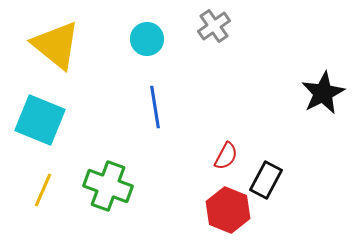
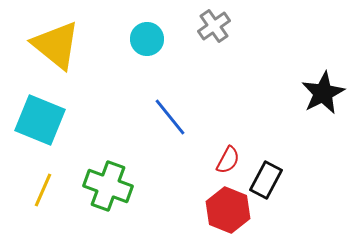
blue line: moved 15 px right, 10 px down; rotated 30 degrees counterclockwise
red semicircle: moved 2 px right, 4 px down
